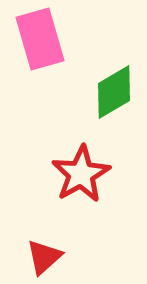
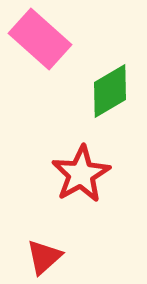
pink rectangle: rotated 32 degrees counterclockwise
green diamond: moved 4 px left, 1 px up
